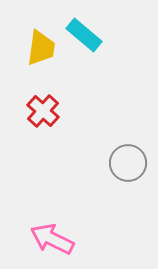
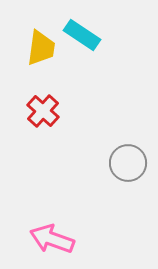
cyan rectangle: moved 2 px left; rotated 6 degrees counterclockwise
pink arrow: rotated 6 degrees counterclockwise
